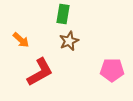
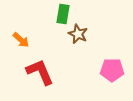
brown star: moved 9 px right, 7 px up; rotated 24 degrees counterclockwise
red L-shape: rotated 84 degrees counterclockwise
